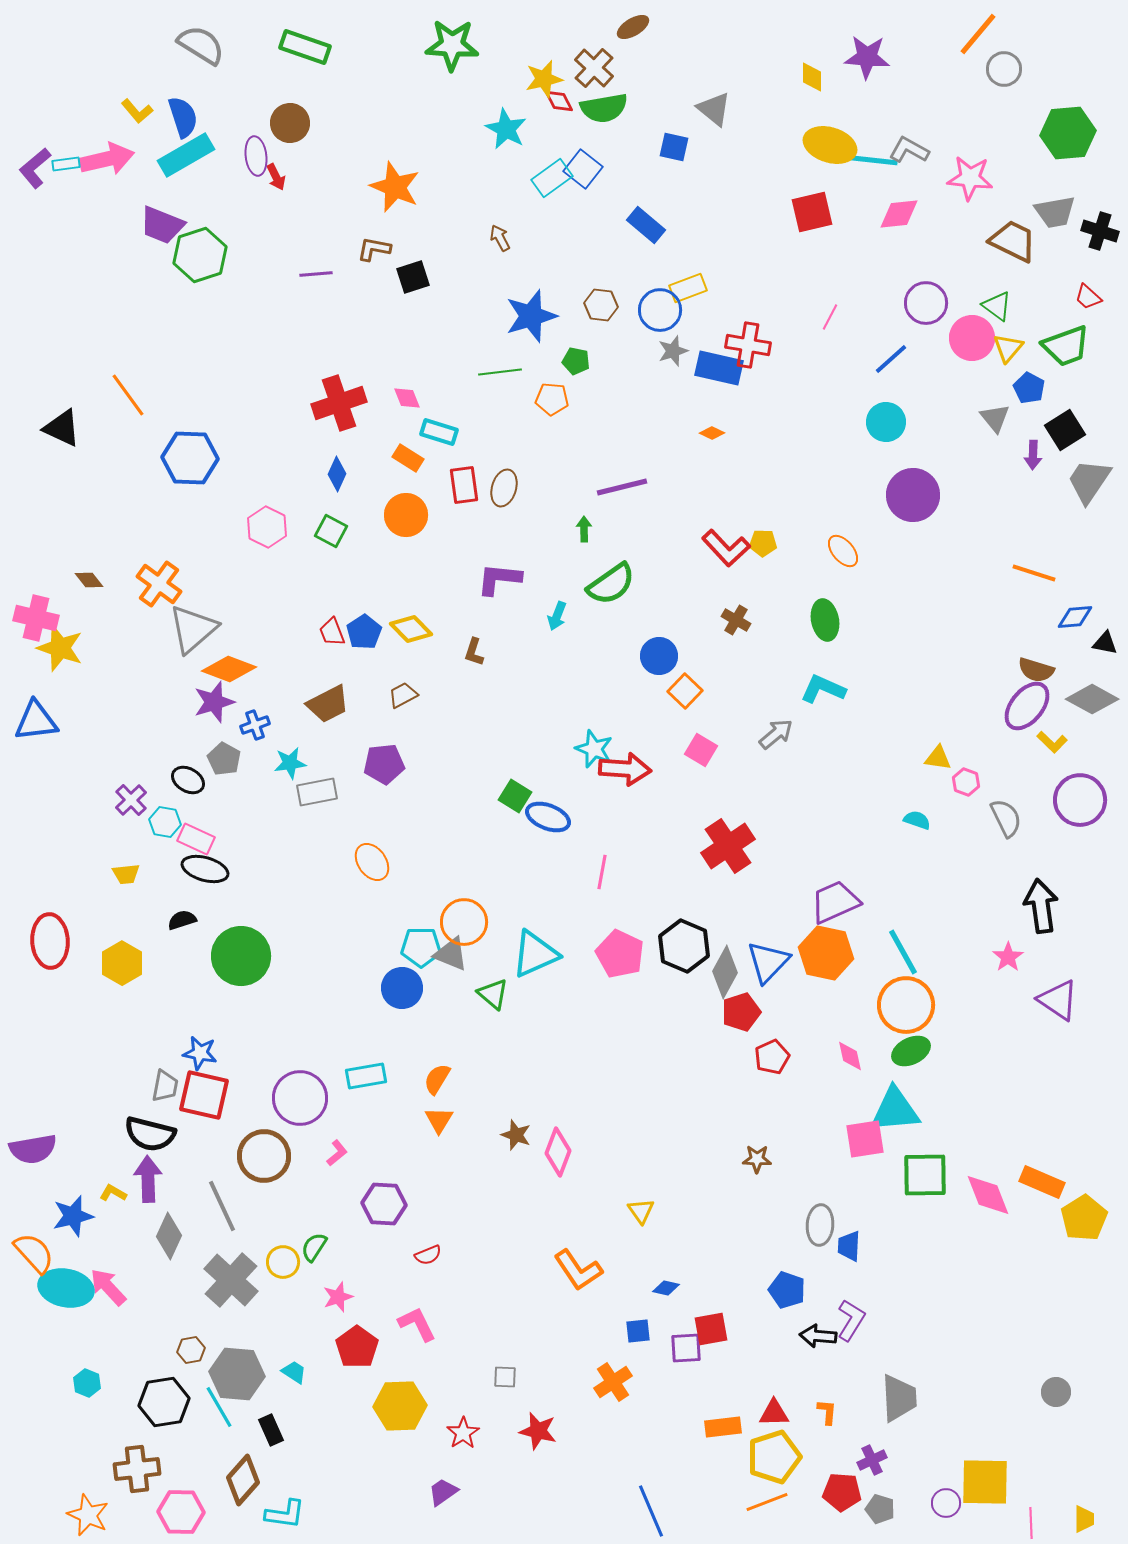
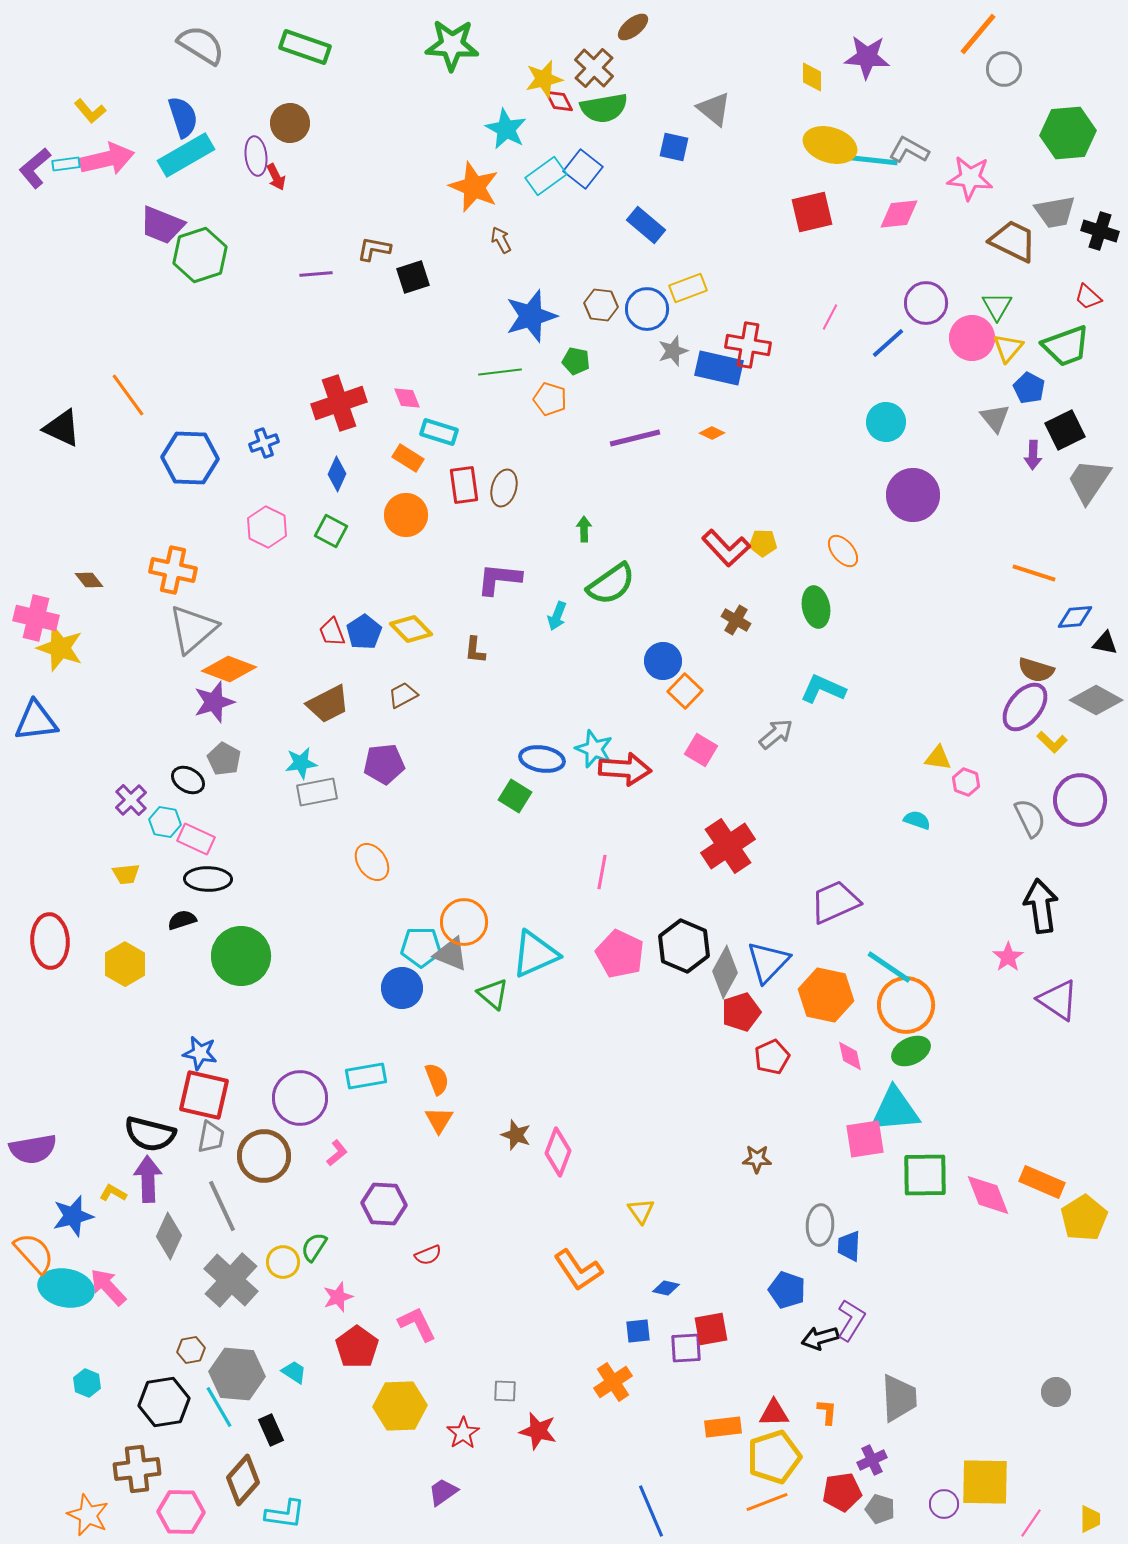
brown ellipse at (633, 27): rotated 8 degrees counterclockwise
yellow L-shape at (137, 111): moved 47 px left
cyan rectangle at (552, 178): moved 6 px left, 2 px up
orange star at (395, 187): moved 79 px right
brown arrow at (500, 238): moved 1 px right, 2 px down
green triangle at (997, 306): rotated 24 degrees clockwise
blue circle at (660, 310): moved 13 px left, 1 px up
blue line at (891, 359): moved 3 px left, 16 px up
orange pentagon at (552, 399): moved 2 px left; rotated 12 degrees clockwise
black square at (1065, 430): rotated 6 degrees clockwise
purple line at (622, 487): moved 13 px right, 49 px up
orange cross at (159, 584): moved 14 px right, 14 px up; rotated 24 degrees counterclockwise
green ellipse at (825, 620): moved 9 px left, 13 px up
brown L-shape at (474, 652): moved 1 px right, 2 px up; rotated 12 degrees counterclockwise
blue circle at (659, 656): moved 4 px right, 5 px down
gray diamond at (1092, 699): moved 4 px right, 1 px down
purple ellipse at (1027, 706): moved 2 px left, 1 px down
blue cross at (255, 725): moved 9 px right, 282 px up
cyan star at (290, 763): moved 11 px right
blue ellipse at (548, 817): moved 6 px left, 58 px up; rotated 12 degrees counterclockwise
gray semicircle at (1006, 818): moved 24 px right
black ellipse at (205, 869): moved 3 px right, 10 px down; rotated 15 degrees counterclockwise
cyan line at (903, 952): moved 14 px left, 15 px down; rotated 27 degrees counterclockwise
orange hexagon at (826, 953): moved 42 px down
yellow hexagon at (122, 963): moved 3 px right, 1 px down
orange semicircle at (437, 1079): rotated 128 degrees clockwise
gray trapezoid at (165, 1086): moved 46 px right, 51 px down
black arrow at (818, 1336): moved 2 px right, 2 px down; rotated 21 degrees counterclockwise
gray square at (505, 1377): moved 14 px down
red pentagon at (842, 1492): rotated 12 degrees counterclockwise
purple circle at (946, 1503): moved 2 px left, 1 px down
yellow trapezoid at (1084, 1519): moved 6 px right
pink line at (1031, 1523): rotated 36 degrees clockwise
